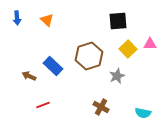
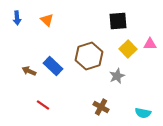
brown arrow: moved 5 px up
red line: rotated 56 degrees clockwise
